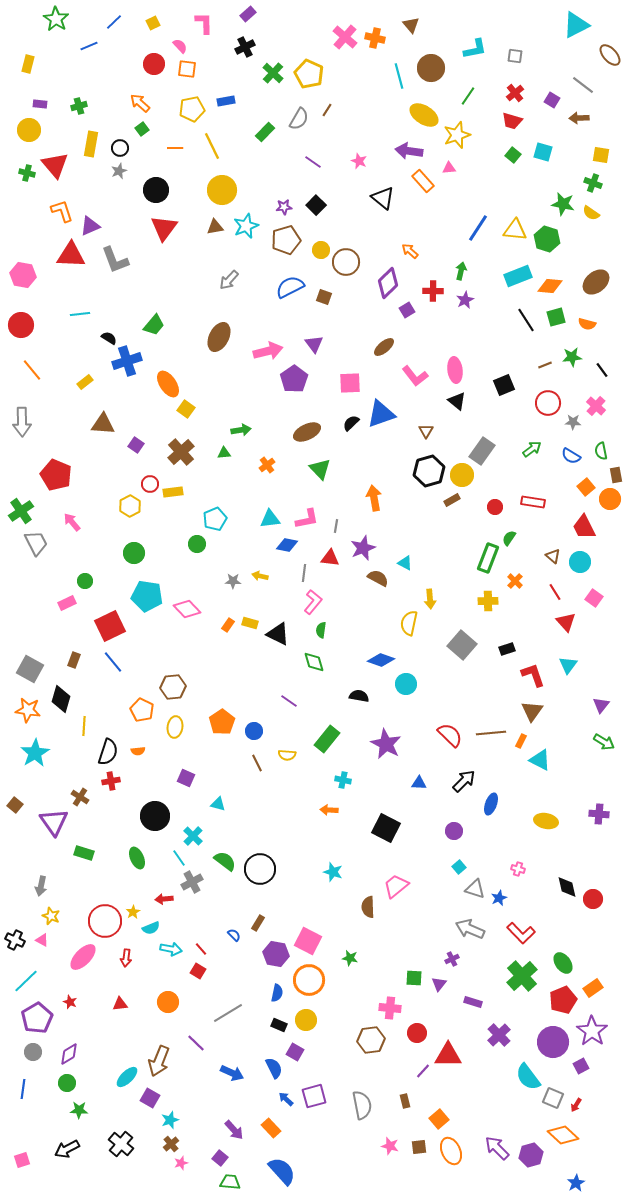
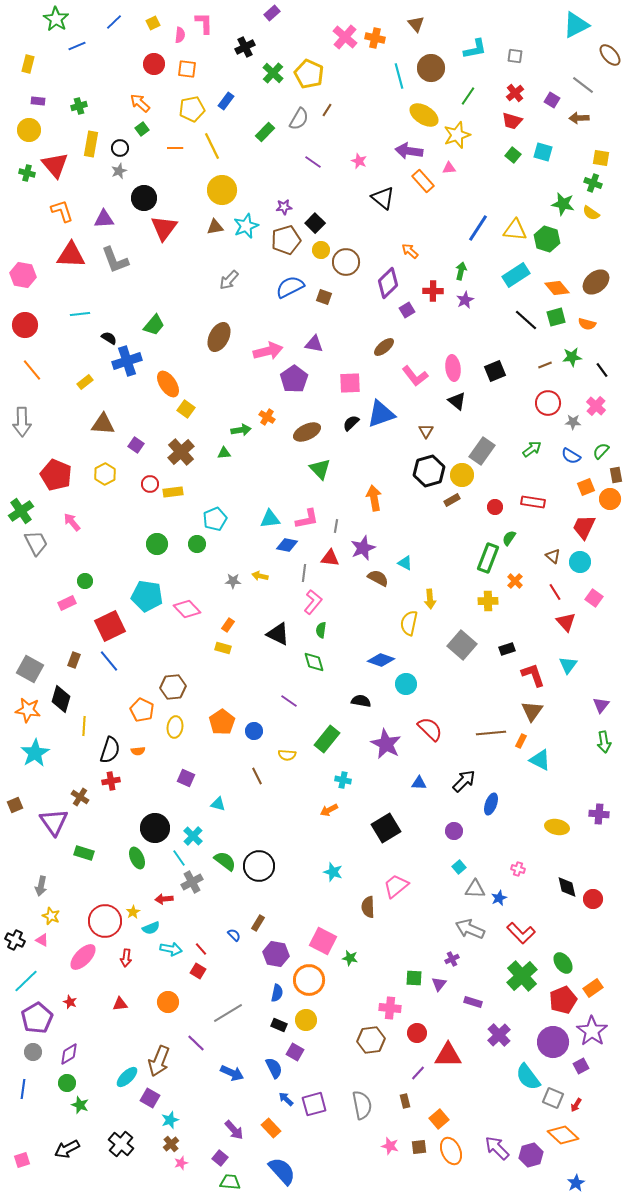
purple rectangle at (248, 14): moved 24 px right, 1 px up
brown triangle at (411, 25): moved 5 px right, 1 px up
blue line at (89, 46): moved 12 px left
pink semicircle at (180, 46): moved 11 px up; rotated 49 degrees clockwise
blue rectangle at (226, 101): rotated 42 degrees counterclockwise
purple rectangle at (40, 104): moved 2 px left, 3 px up
yellow square at (601, 155): moved 3 px down
black circle at (156, 190): moved 12 px left, 8 px down
black square at (316, 205): moved 1 px left, 18 px down
purple triangle at (90, 226): moved 14 px right, 7 px up; rotated 20 degrees clockwise
cyan rectangle at (518, 276): moved 2 px left, 1 px up; rotated 12 degrees counterclockwise
orange diamond at (550, 286): moved 7 px right, 2 px down; rotated 45 degrees clockwise
black line at (526, 320): rotated 15 degrees counterclockwise
red circle at (21, 325): moved 4 px right
purple triangle at (314, 344): rotated 42 degrees counterclockwise
pink ellipse at (455, 370): moved 2 px left, 2 px up
black square at (504, 385): moved 9 px left, 14 px up
green semicircle at (601, 451): rotated 54 degrees clockwise
orange cross at (267, 465): moved 48 px up; rotated 21 degrees counterclockwise
orange square at (586, 487): rotated 18 degrees clockwise
yellow hexagon at (130, 506): moved 25 px left, 32 px up
red trapezoid at (584, 527): rotated 52 degrees clockwise
green circle at (134, 553): moved 23 px right, 9 px up
yellow rectangle at (250, 623): moved 27 px left, 25 px down
blue line at (113, 662): moved 4 px left, 1 px up
black semicircle at (359, 696): moved 2 px right, 5 px down
red semicircle at (450, 735): moved 20 px left, 6 px up
green arrow at (604, 742): rotated 50 degrees clockwise
black semicircle at (108, 752): moved 2 px right, 2 px up
brown line at (257, 763): moved 13 px down
brown square at (15, 805): rotated 28 degrees clockwise
orange arrow at (329, 810): rotated 30 degrees counterclockwise
black circle at (155, 816): moved 12 px down
yellow ellipse at (546, 821): moved 11 px right, 6 px down
black square at (386, 828): rotated 32 degrees clockwise
black circle at (260, 869): moved 1 px left, 3 px up
gray triangle at (475, 889): rotated 15 degrees counterclockwise
pink square at (308, 941): moved 15 px right
purple line at (423, 1071): moved 5 px left, 2 px down
purple square at (314, 1096): moved 8 px down
green star at (79, 1110): moved 1 px right, 5 px up; rotated 18 degrees clockwise
